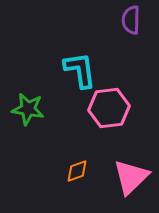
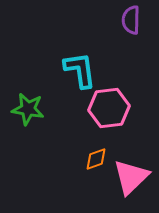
orange diamond: moved 19 px right, 12 px up
